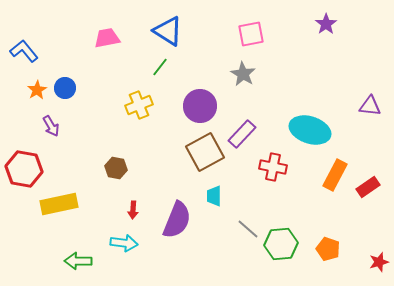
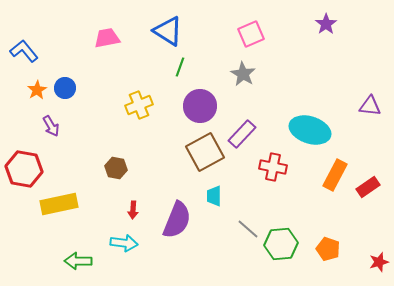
pink square: rotated 12 degrees counterclockwise
green line: moved 20 px right; rotated 18 degrees counterclockwise
